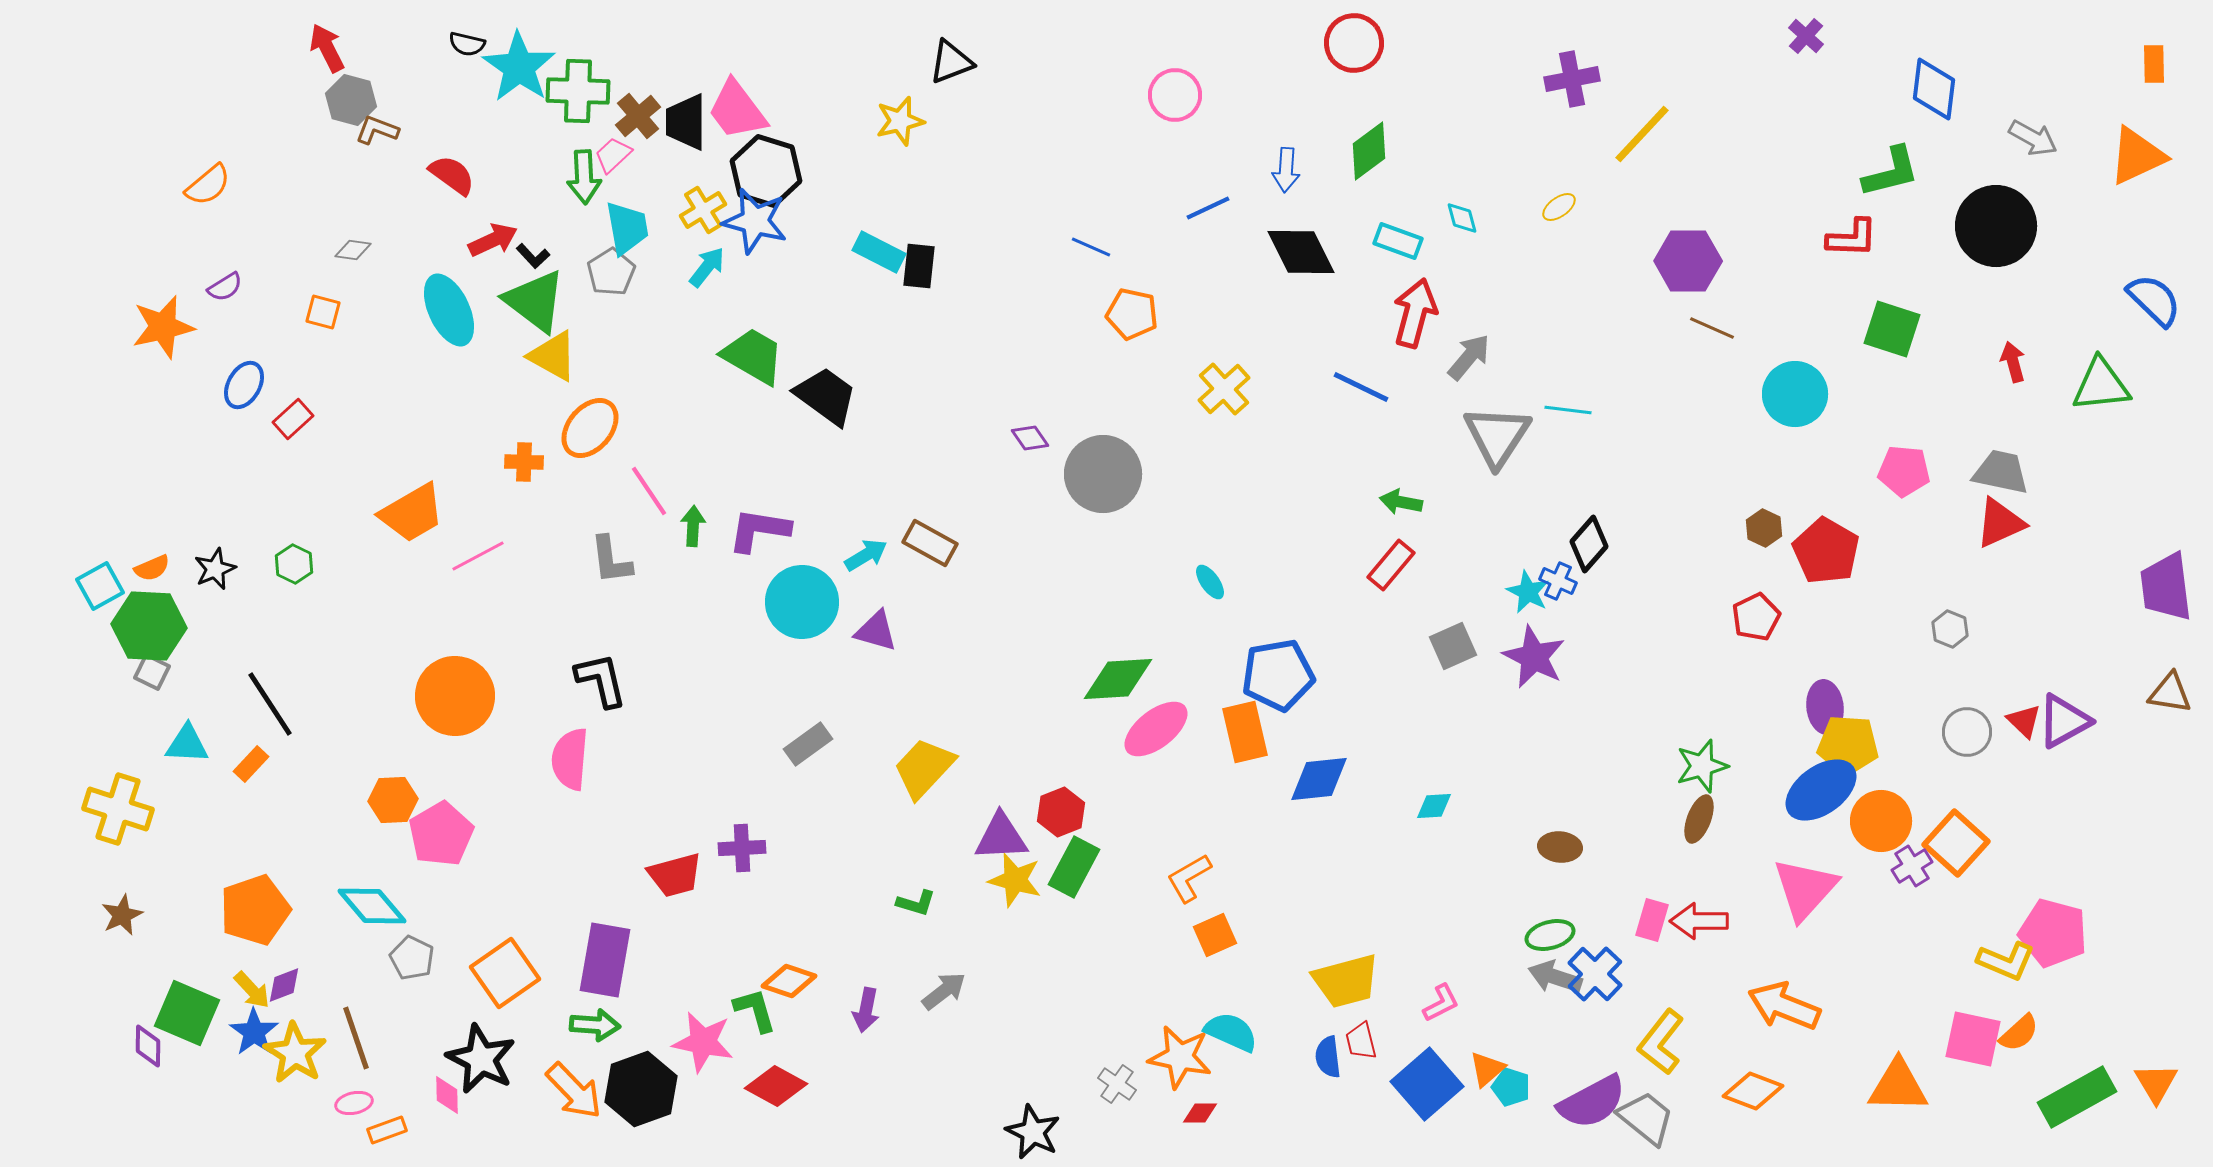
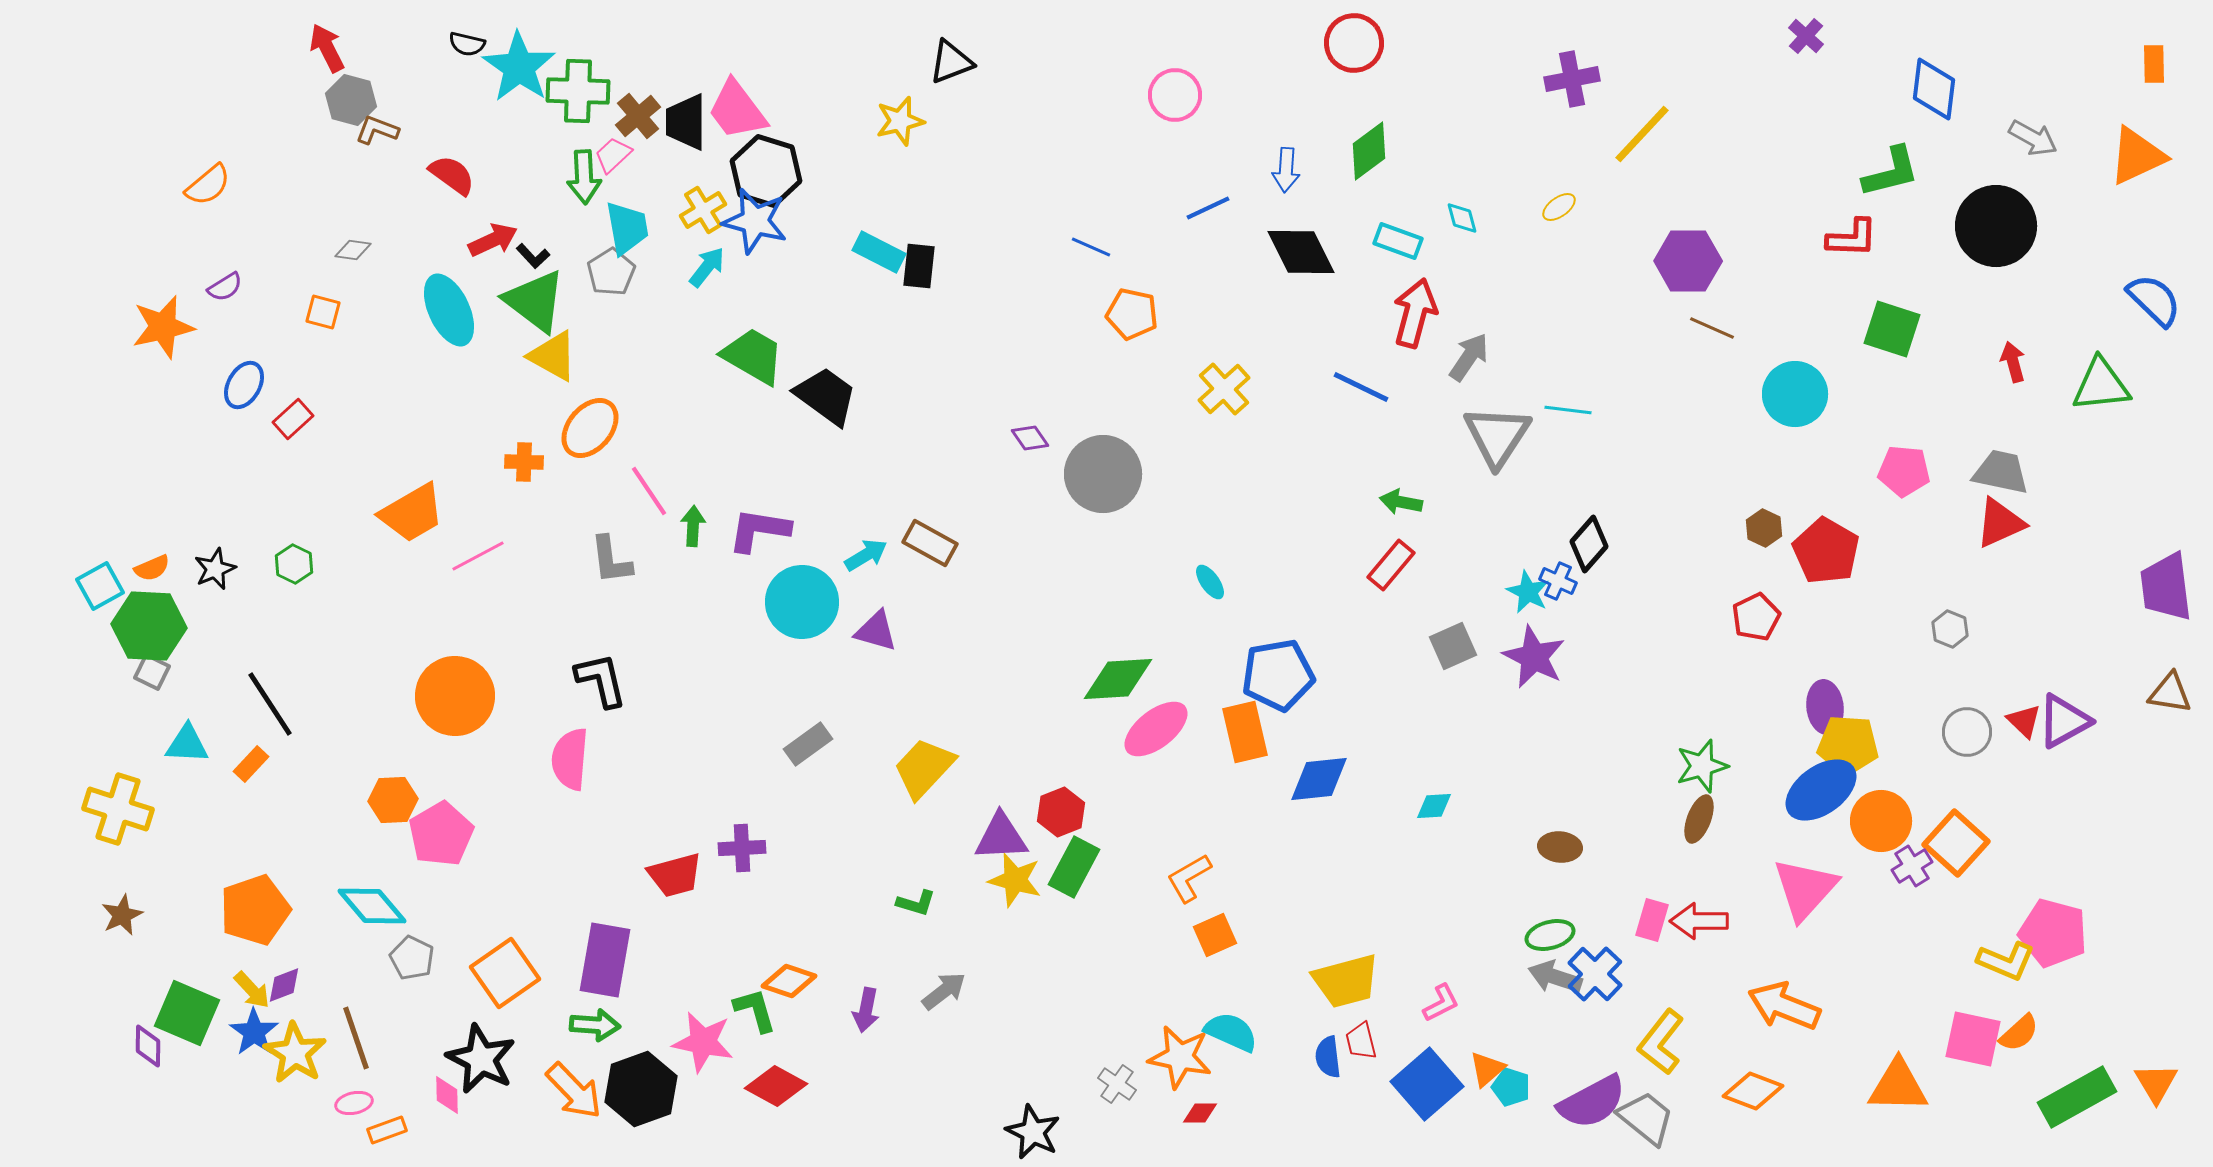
gray arrow at (1469, 357): rotated 6 degrees counterclockwise
